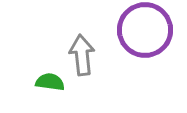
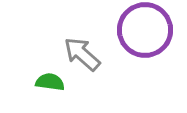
gray arrow: moved 1 px up; rotated 42 degrees counterclockwise
